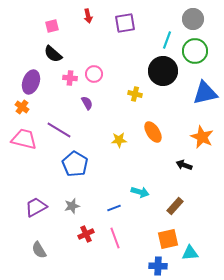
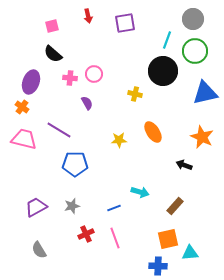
blue pentagon: rotated 30 degrees counterclockwise
